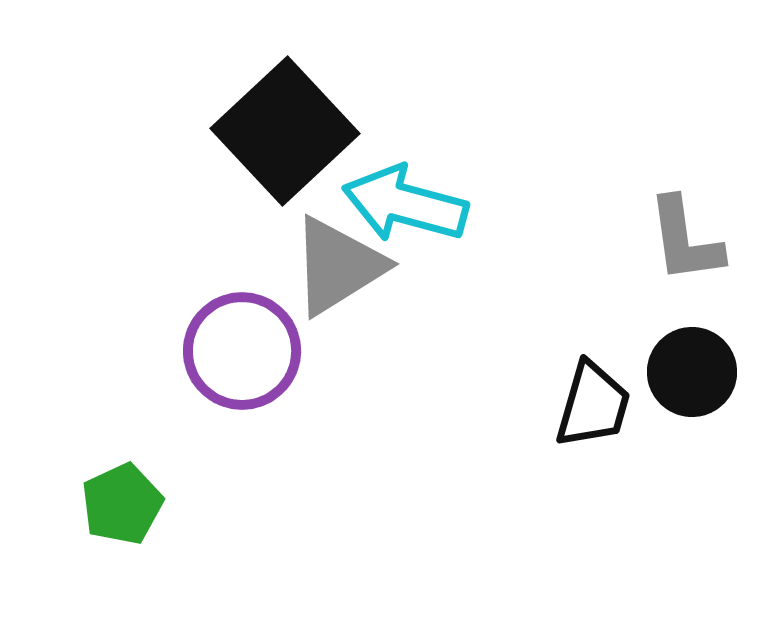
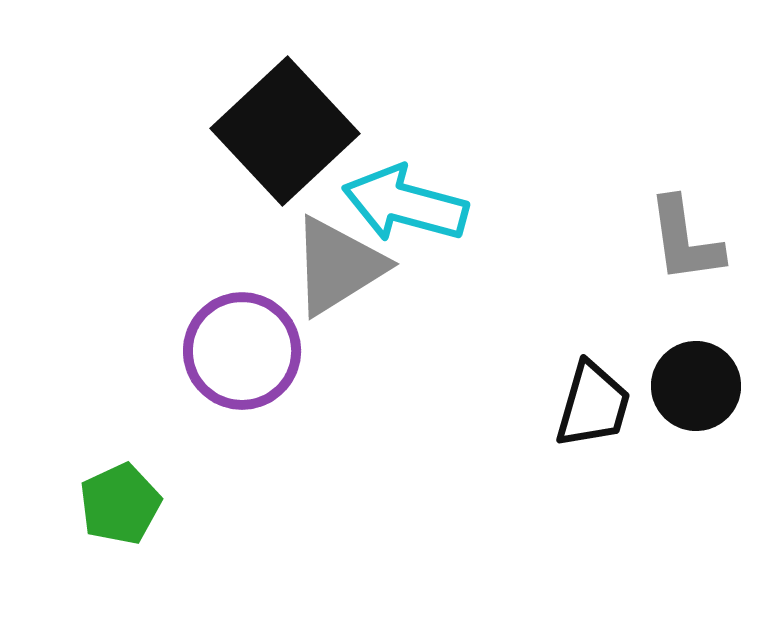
black circle: moved 4 px right, 14 px down
green pentagon: moved 2 px left
